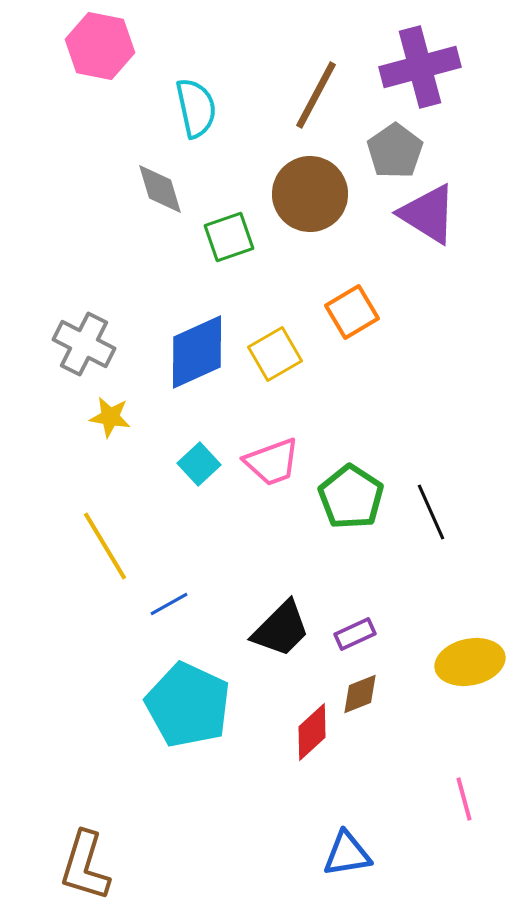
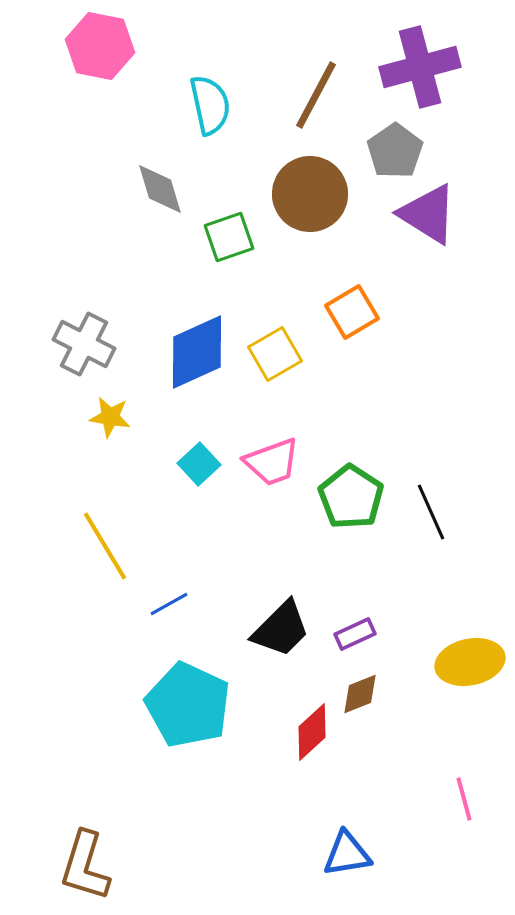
cyan semicircle: moved 14 px right, 3 px up
